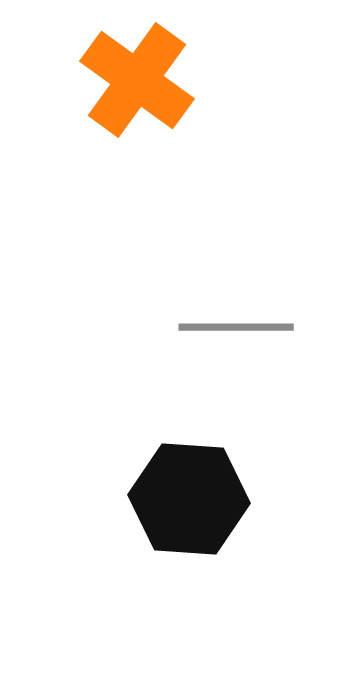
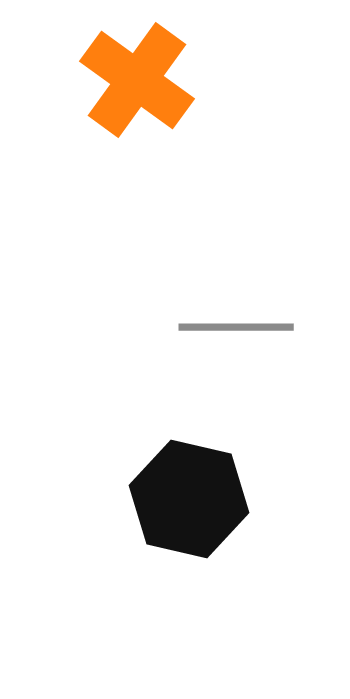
black hexagon: rotated 9 degrees clockwise
